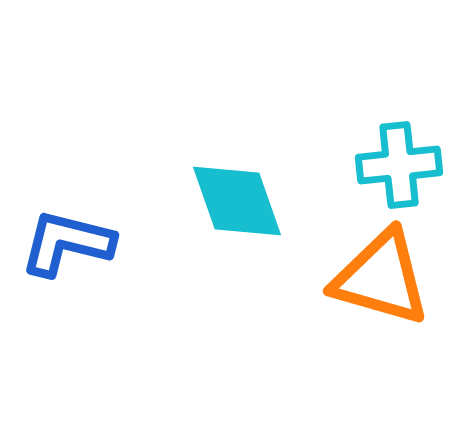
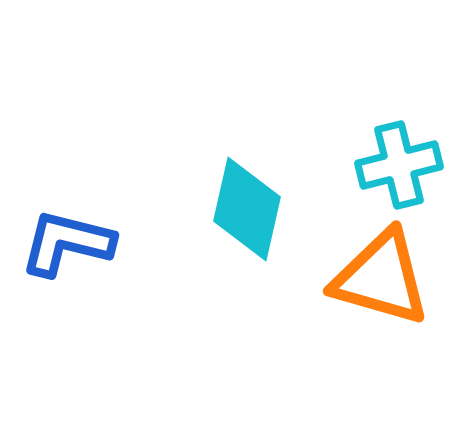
cyan cross: rotated 8 degrees counterclockwise
cyan diamond: moved 10 px right, 8 px down; rotated 32 degrees clockwise
